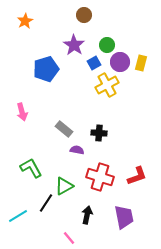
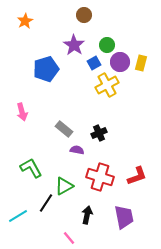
black cross: rotated 28 degrees counterclockwise
